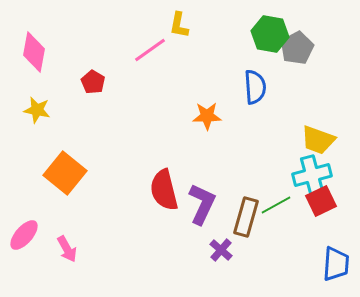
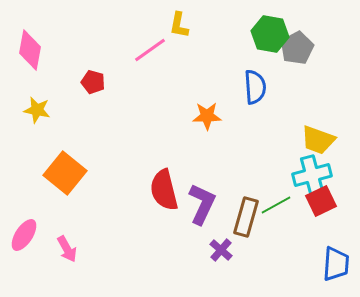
pink diamond: moved 4 px left, 2 px up
red pentagon: rotated 15 degrees counterclockwise
pink ellipse: rotated 8 degrees counterclockwise
